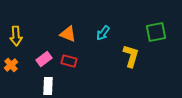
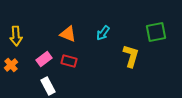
white rectangle: rotated 30 degrees counterclockwise
